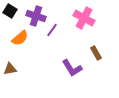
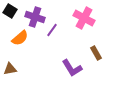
purple cross: moved 1 px left, 1 px down
